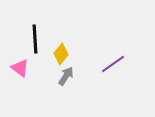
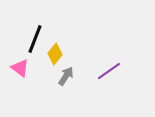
black line: rotated 24 degrees clockwise
yellow diamond: moved 6 px left
purple line: moved 4 px left, 7 px down
